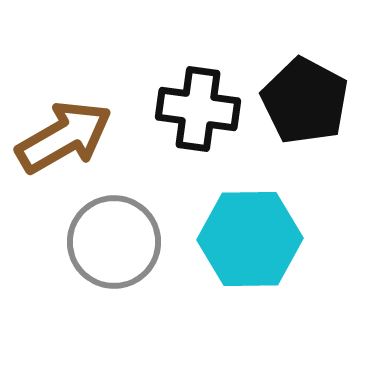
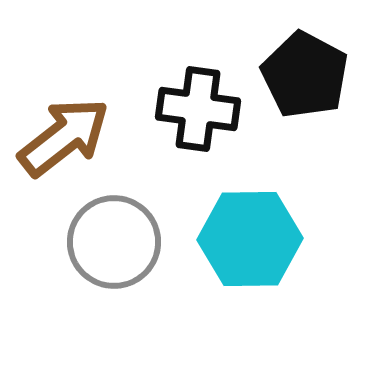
black pentagon: moved 26 px up
brown arrow: rotated 8 degrees counterclockwise
